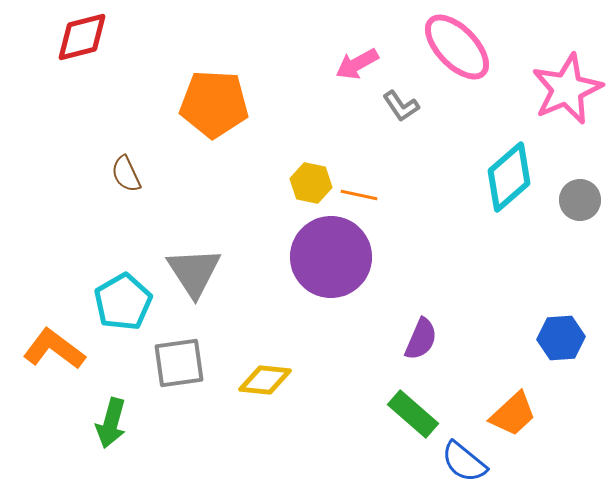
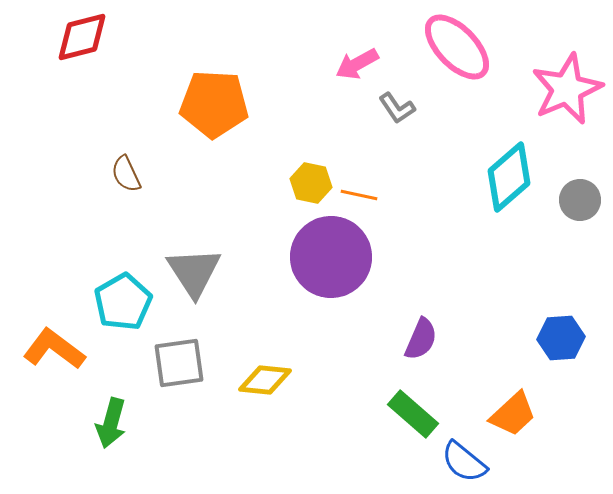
gray L-shape: moved 4 px left, 2 px down
